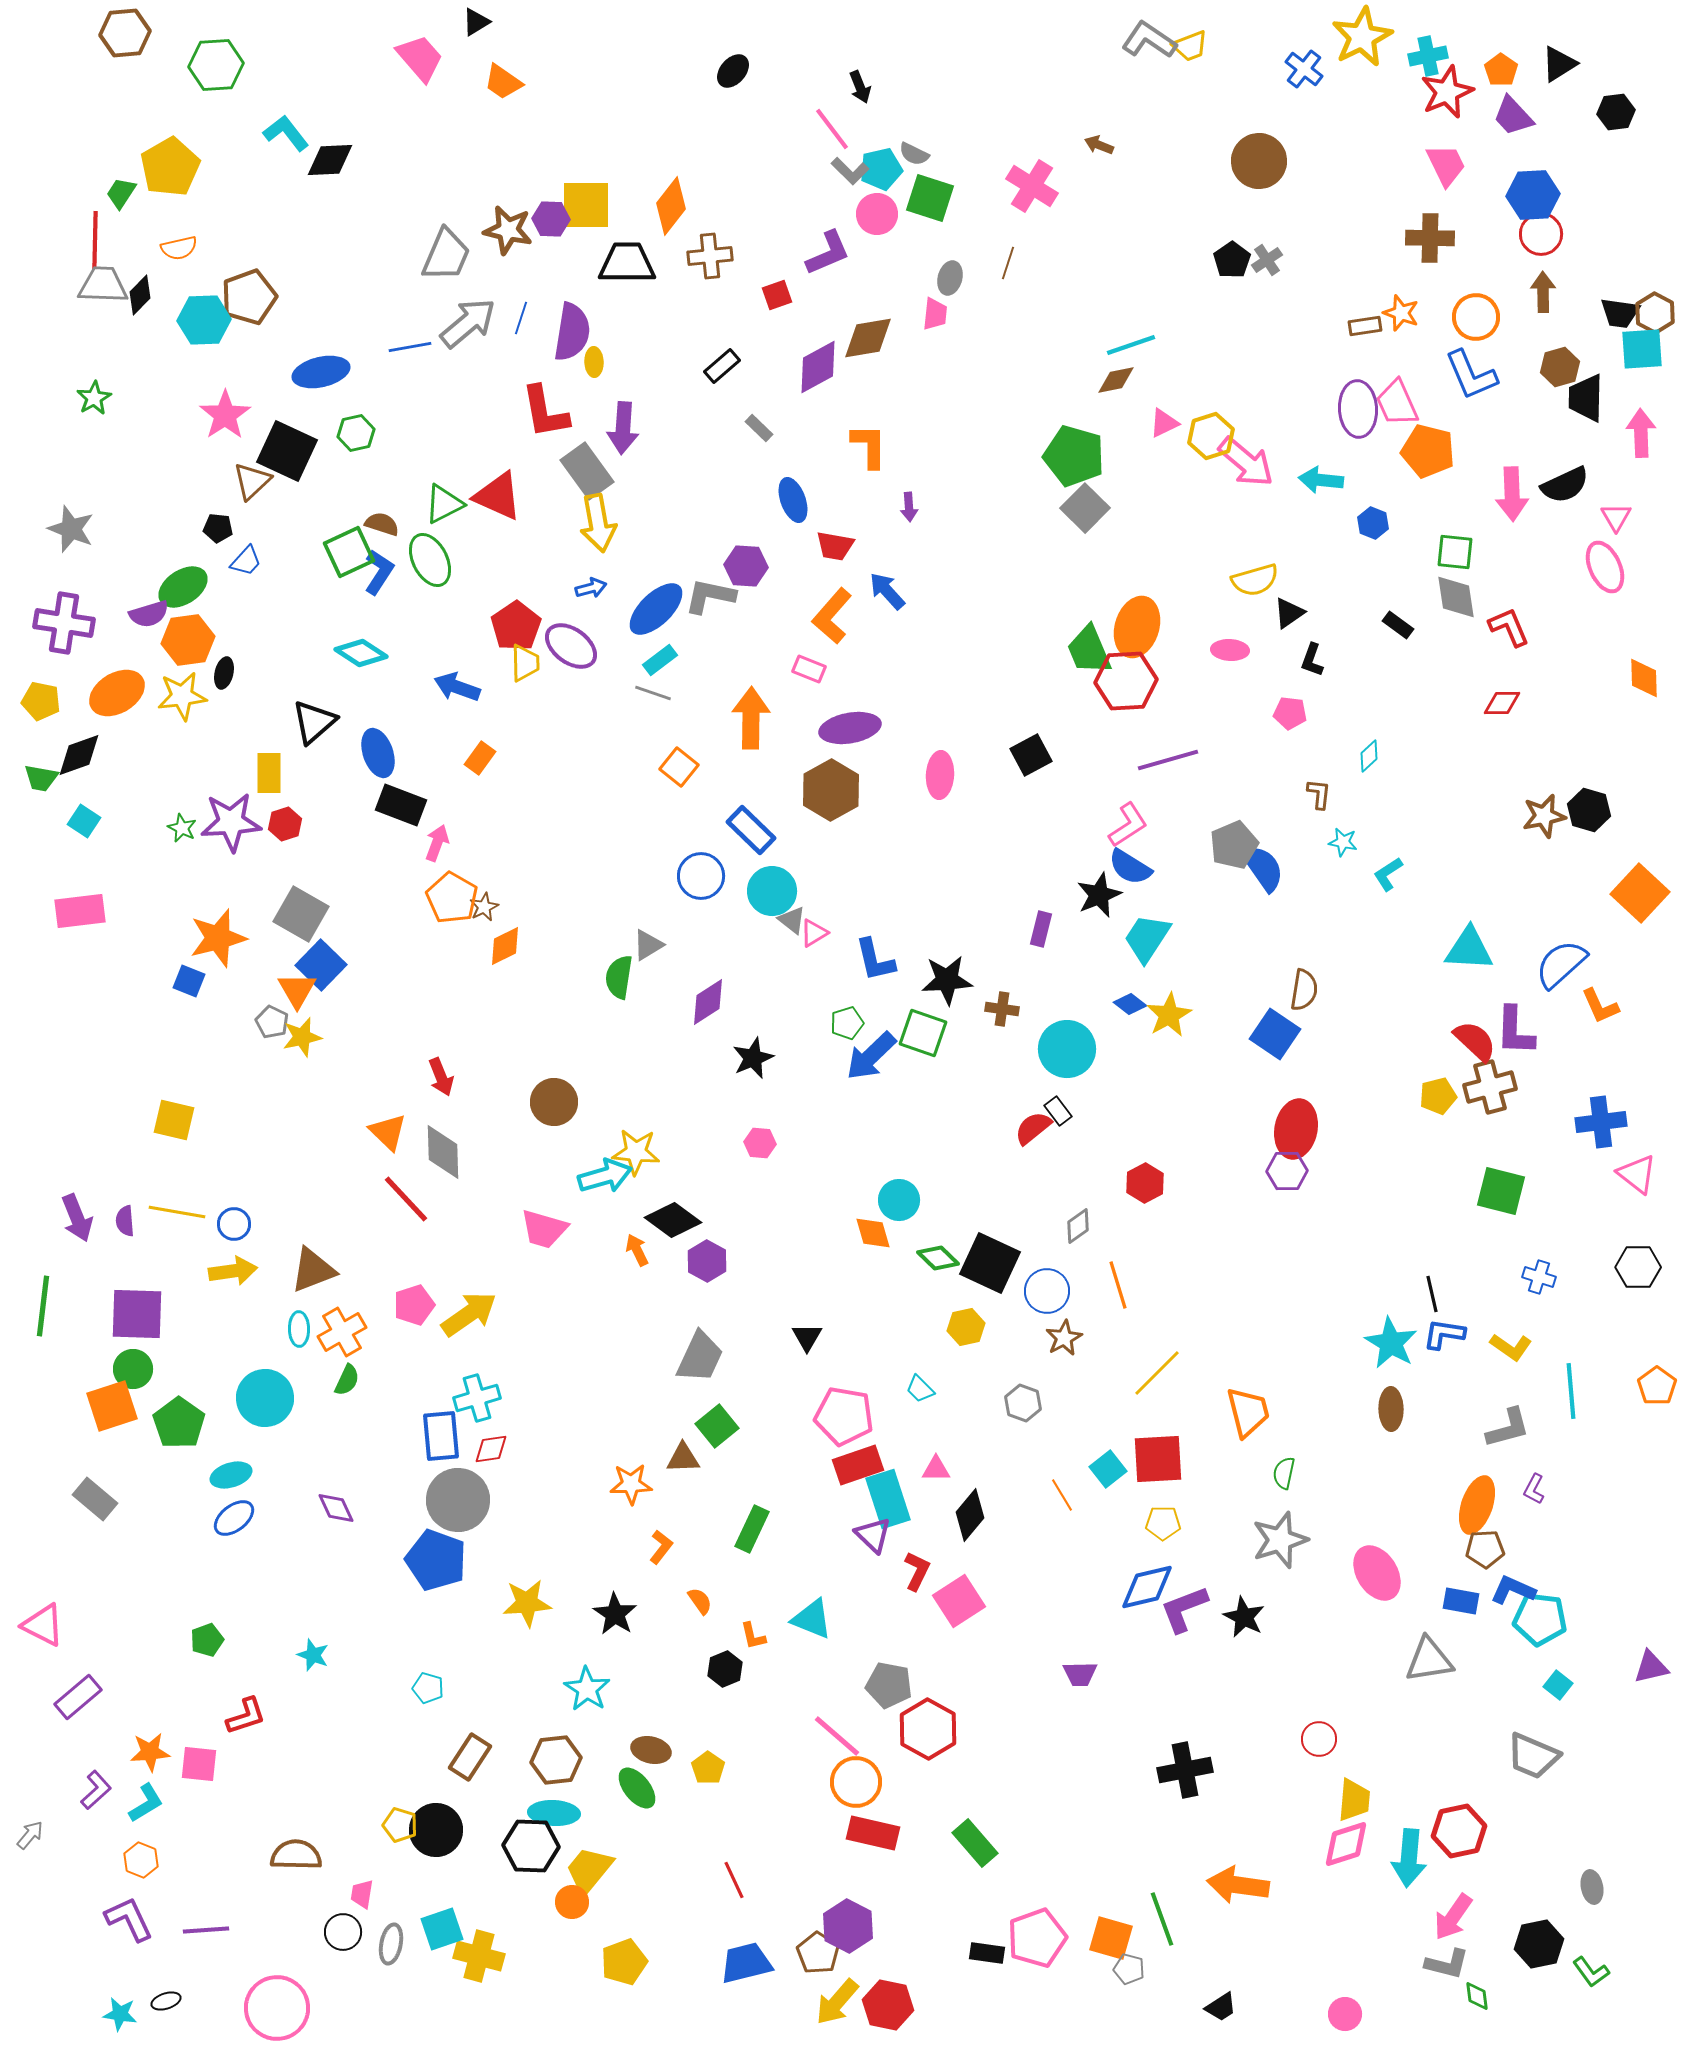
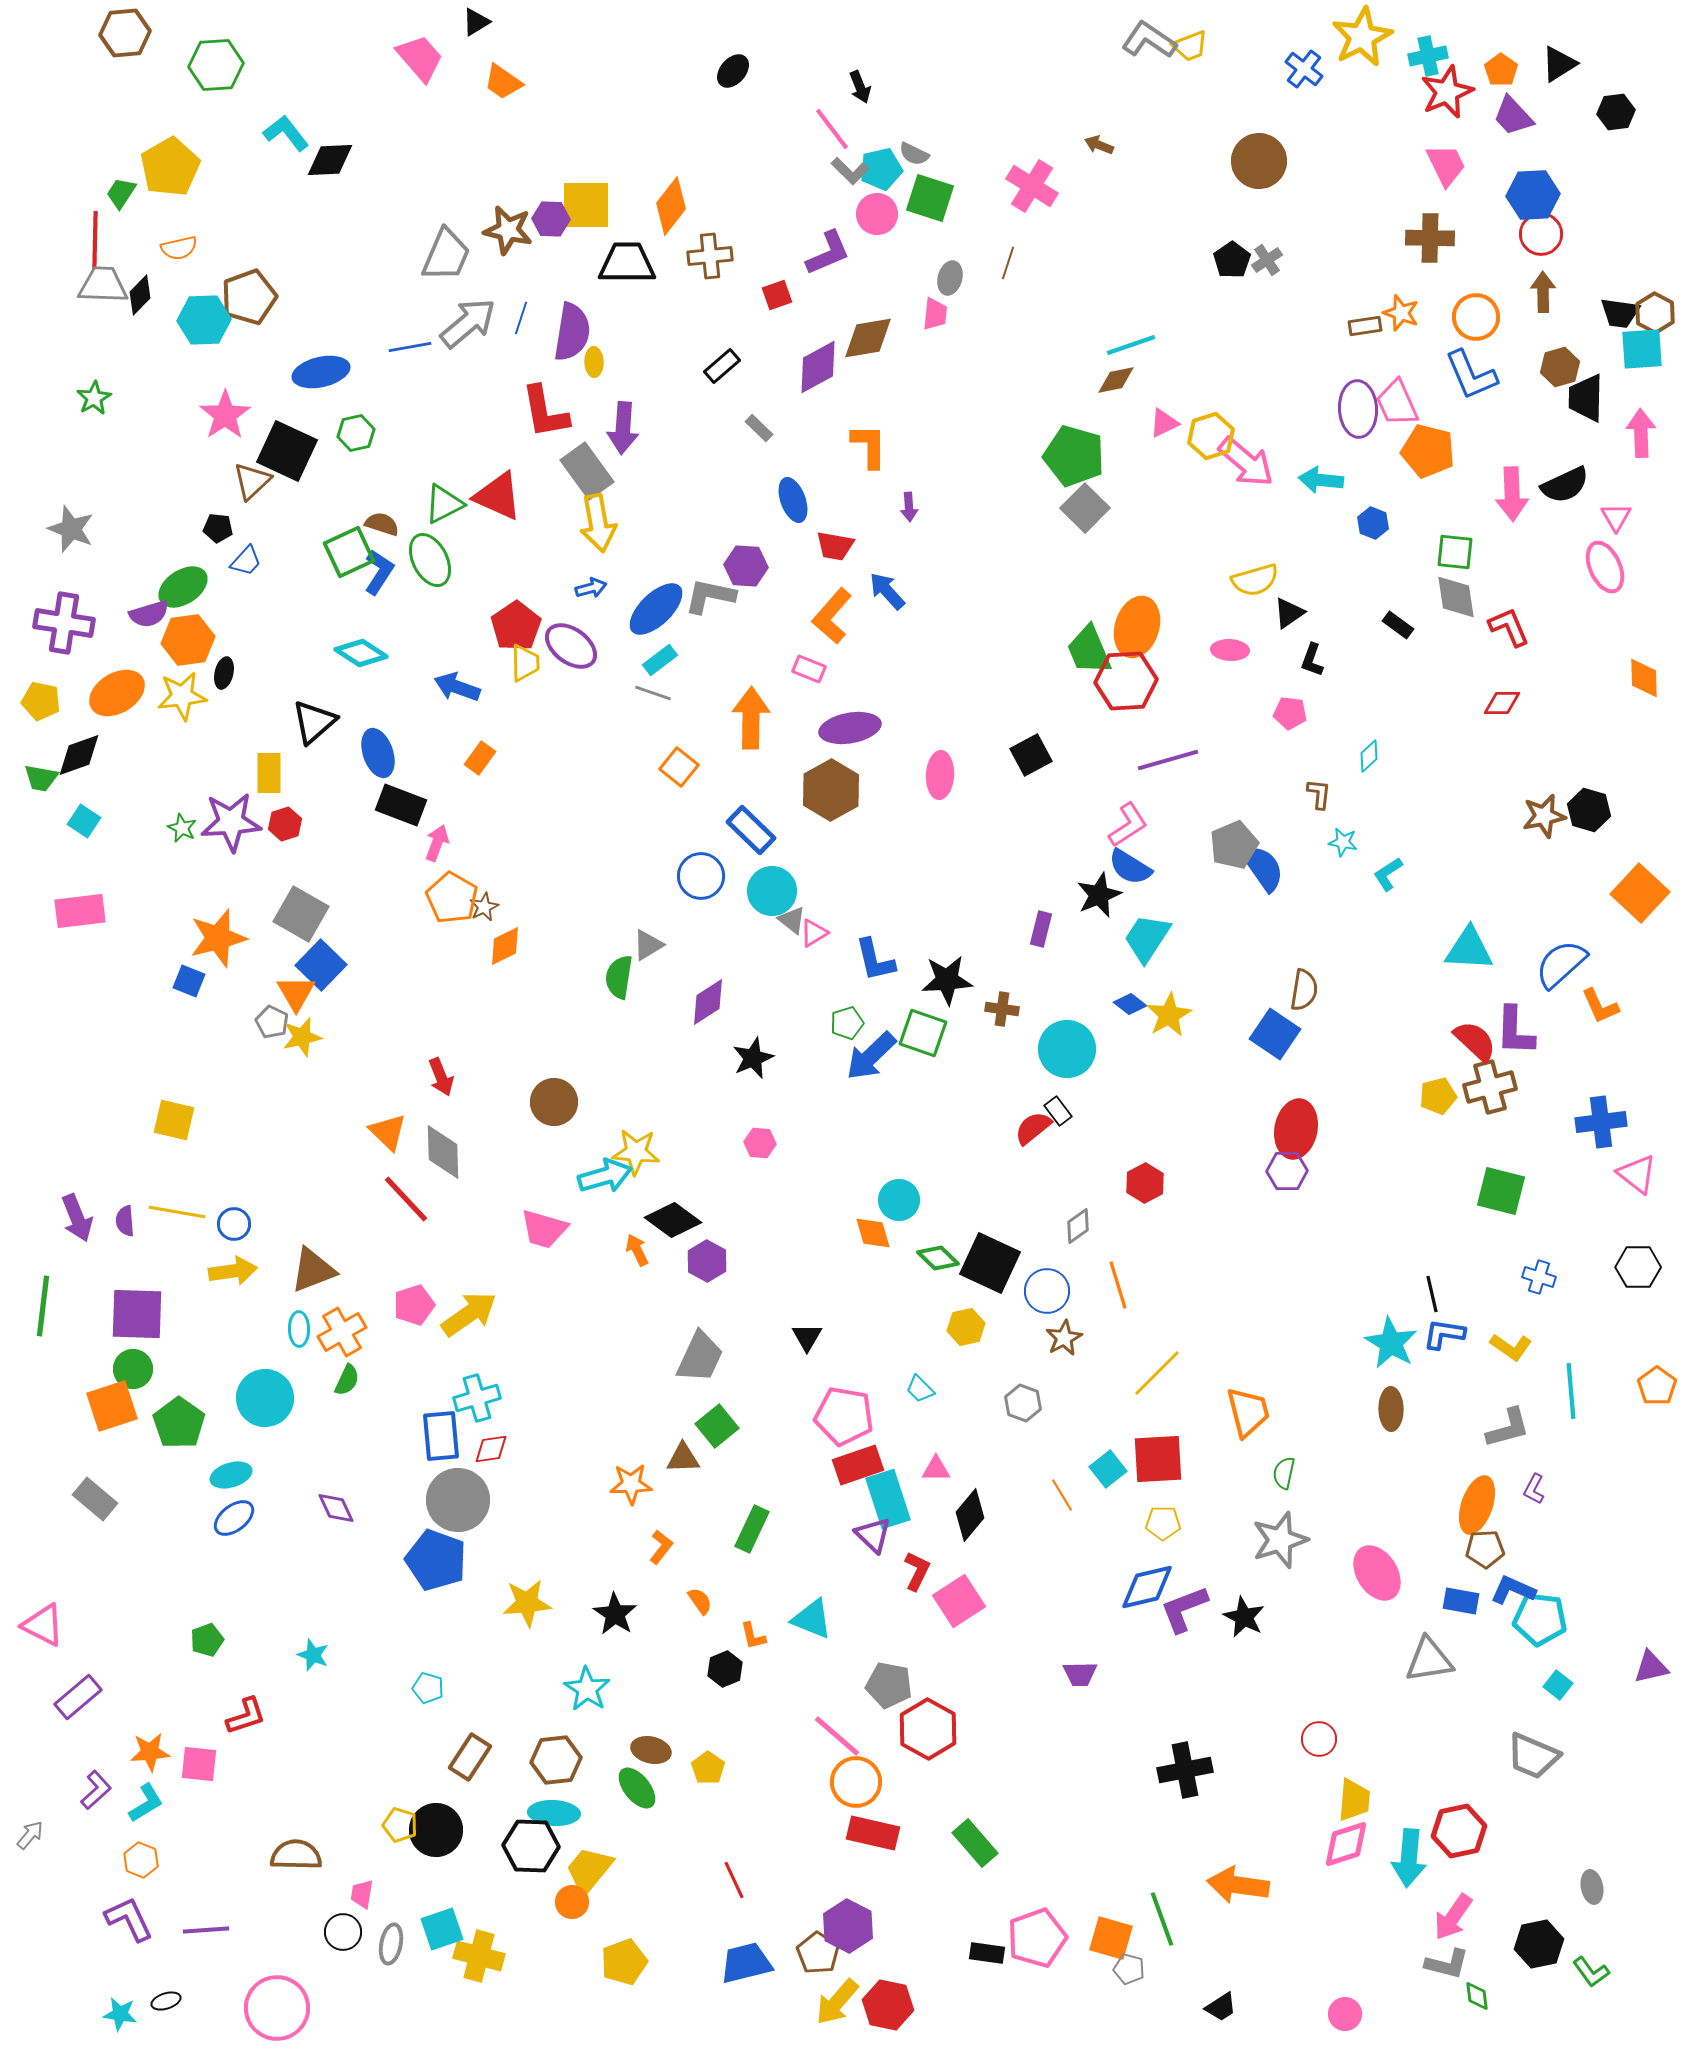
orange triangle at (297, 990): moved 1 px left, 3 px down
